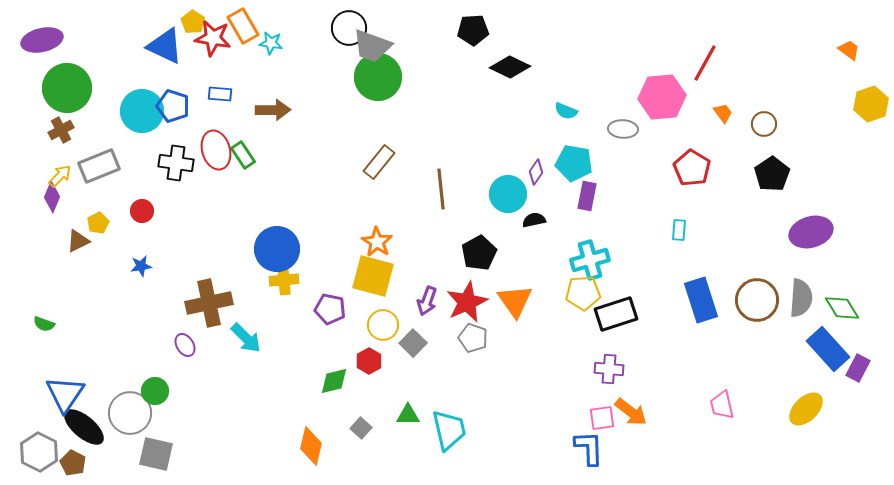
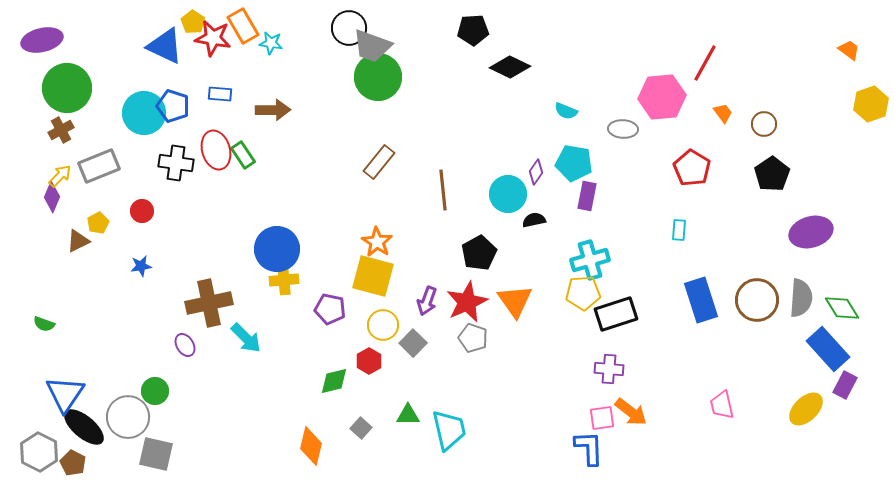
cyan circle at (142, 111): moved 2 px right, 2 px down
brown line at (441, 189): moved 2 px right, 1 px down
purple rectangle at (858, 368): moved 13 px left, 17 px down
gray circle at (130, 413): moved 2 px left, 4 px down
